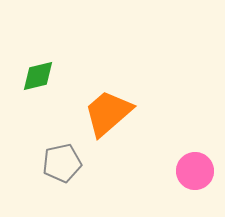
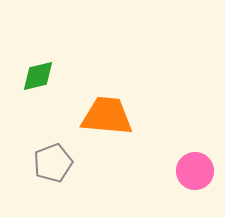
orange trapezoid: moved 1 px left, 3 px down; rotated 46 degrees clockwise
gray pentagon: moved 9 px left; rotated 9 degrees counterclockwise
